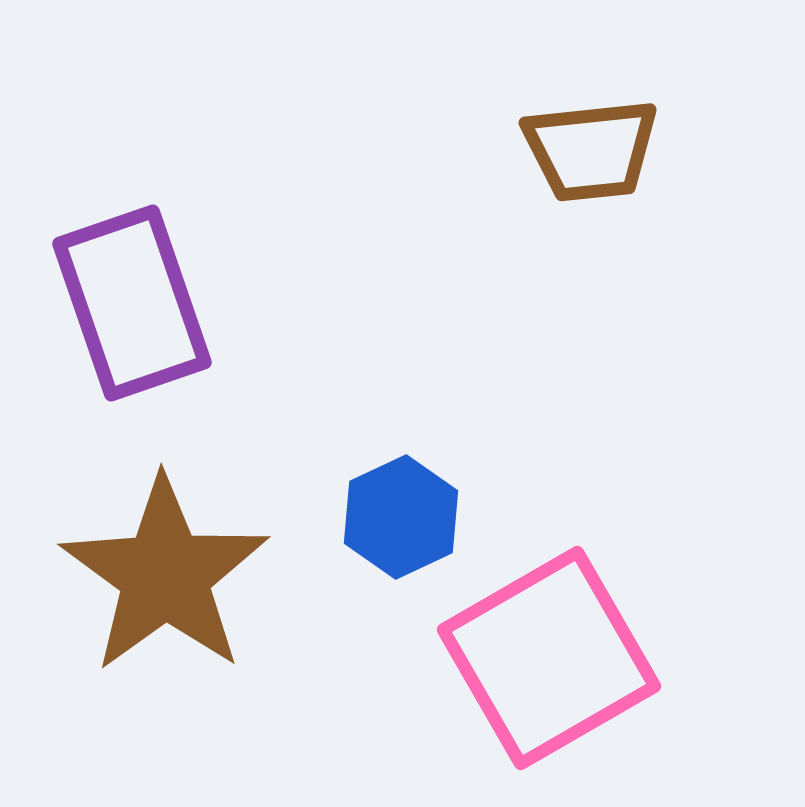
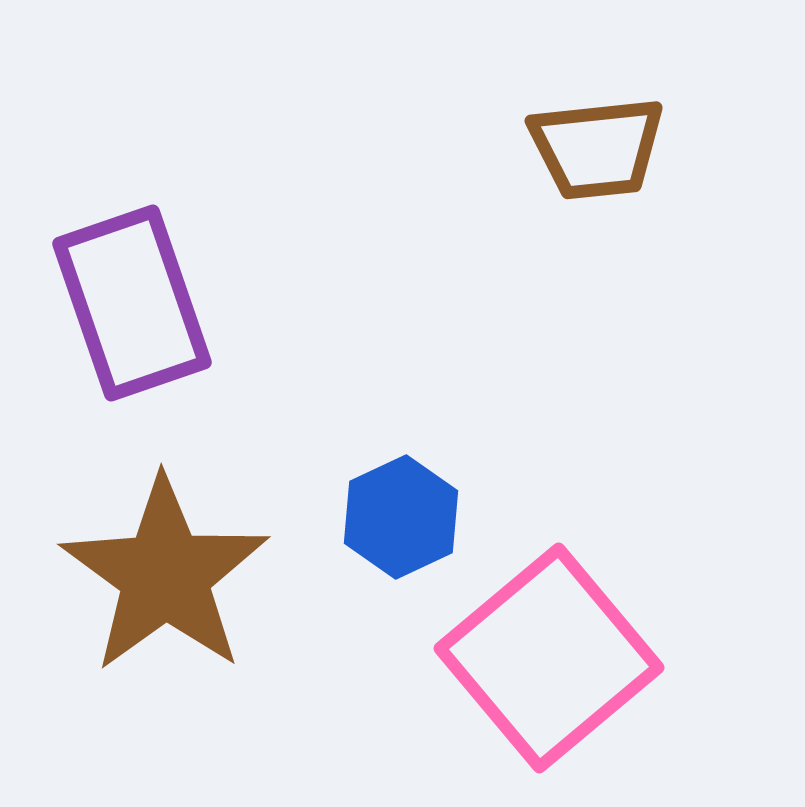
brown trapezoid: moved 6 px right, 2 px up
pink square: rotated 10 degrees counterclockwise
